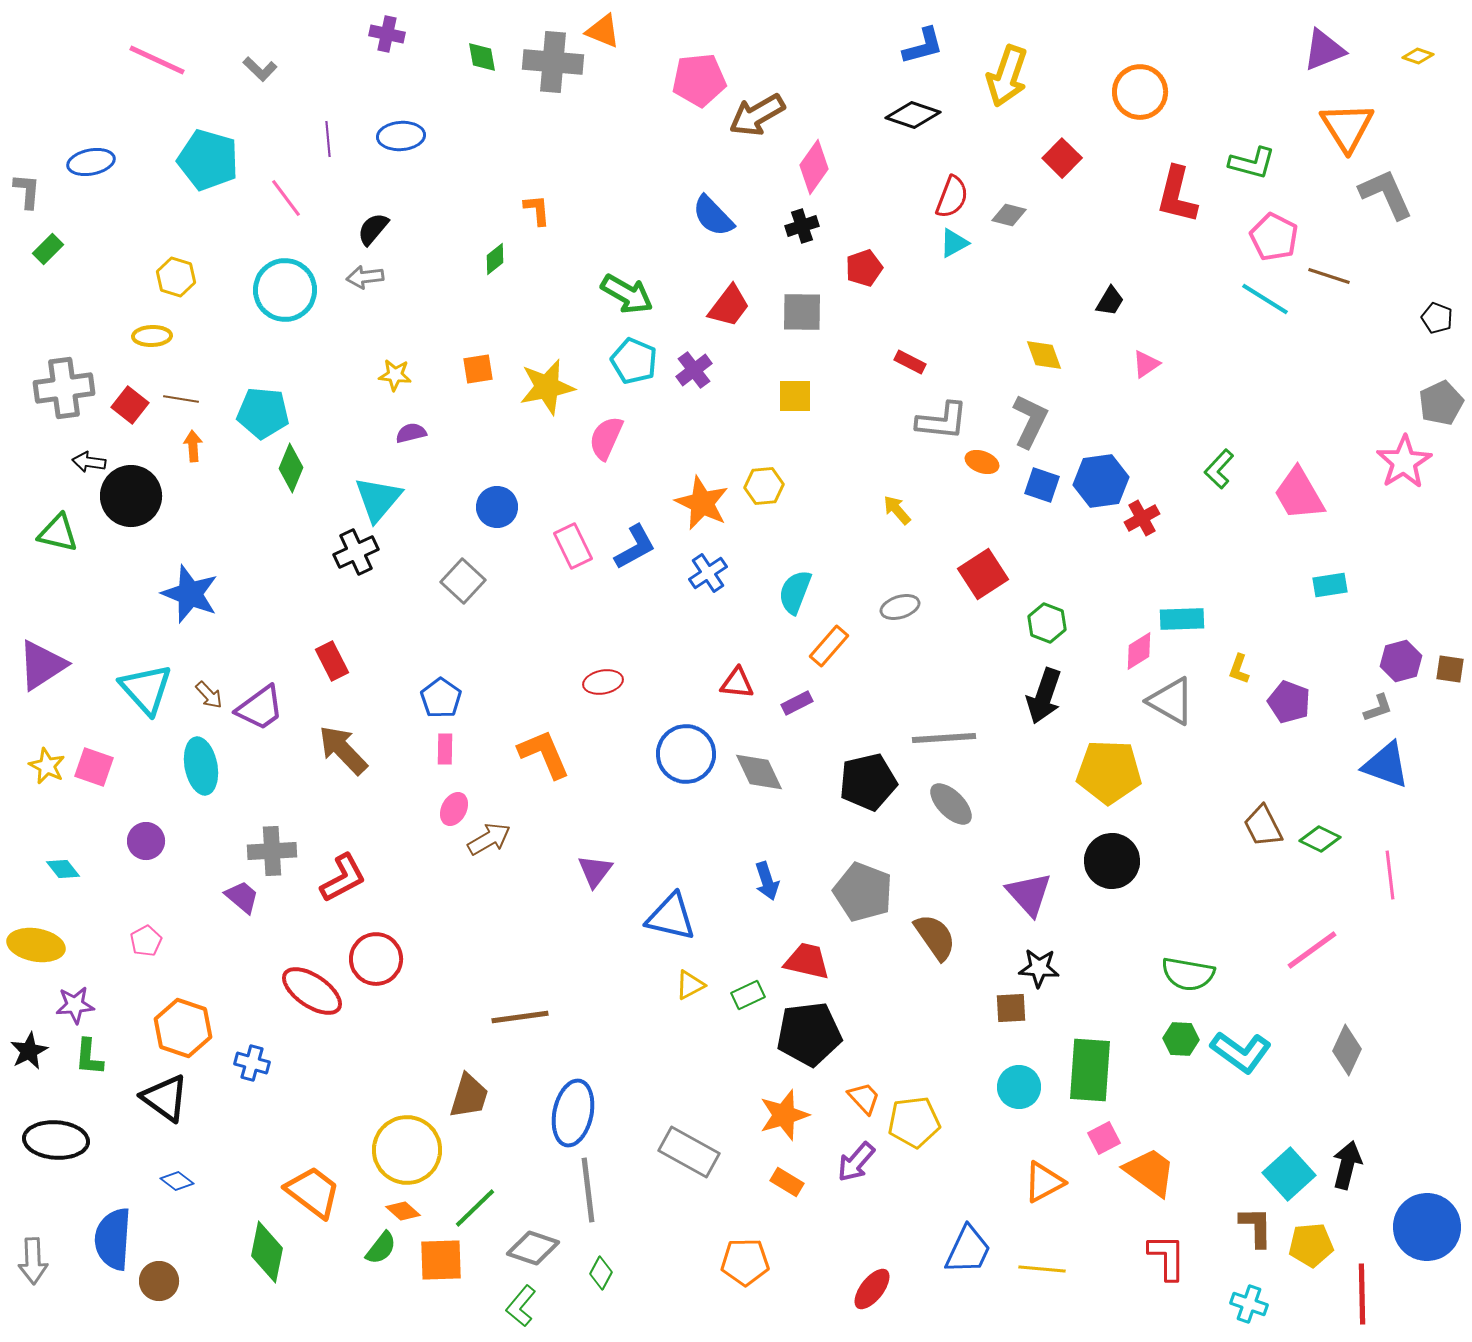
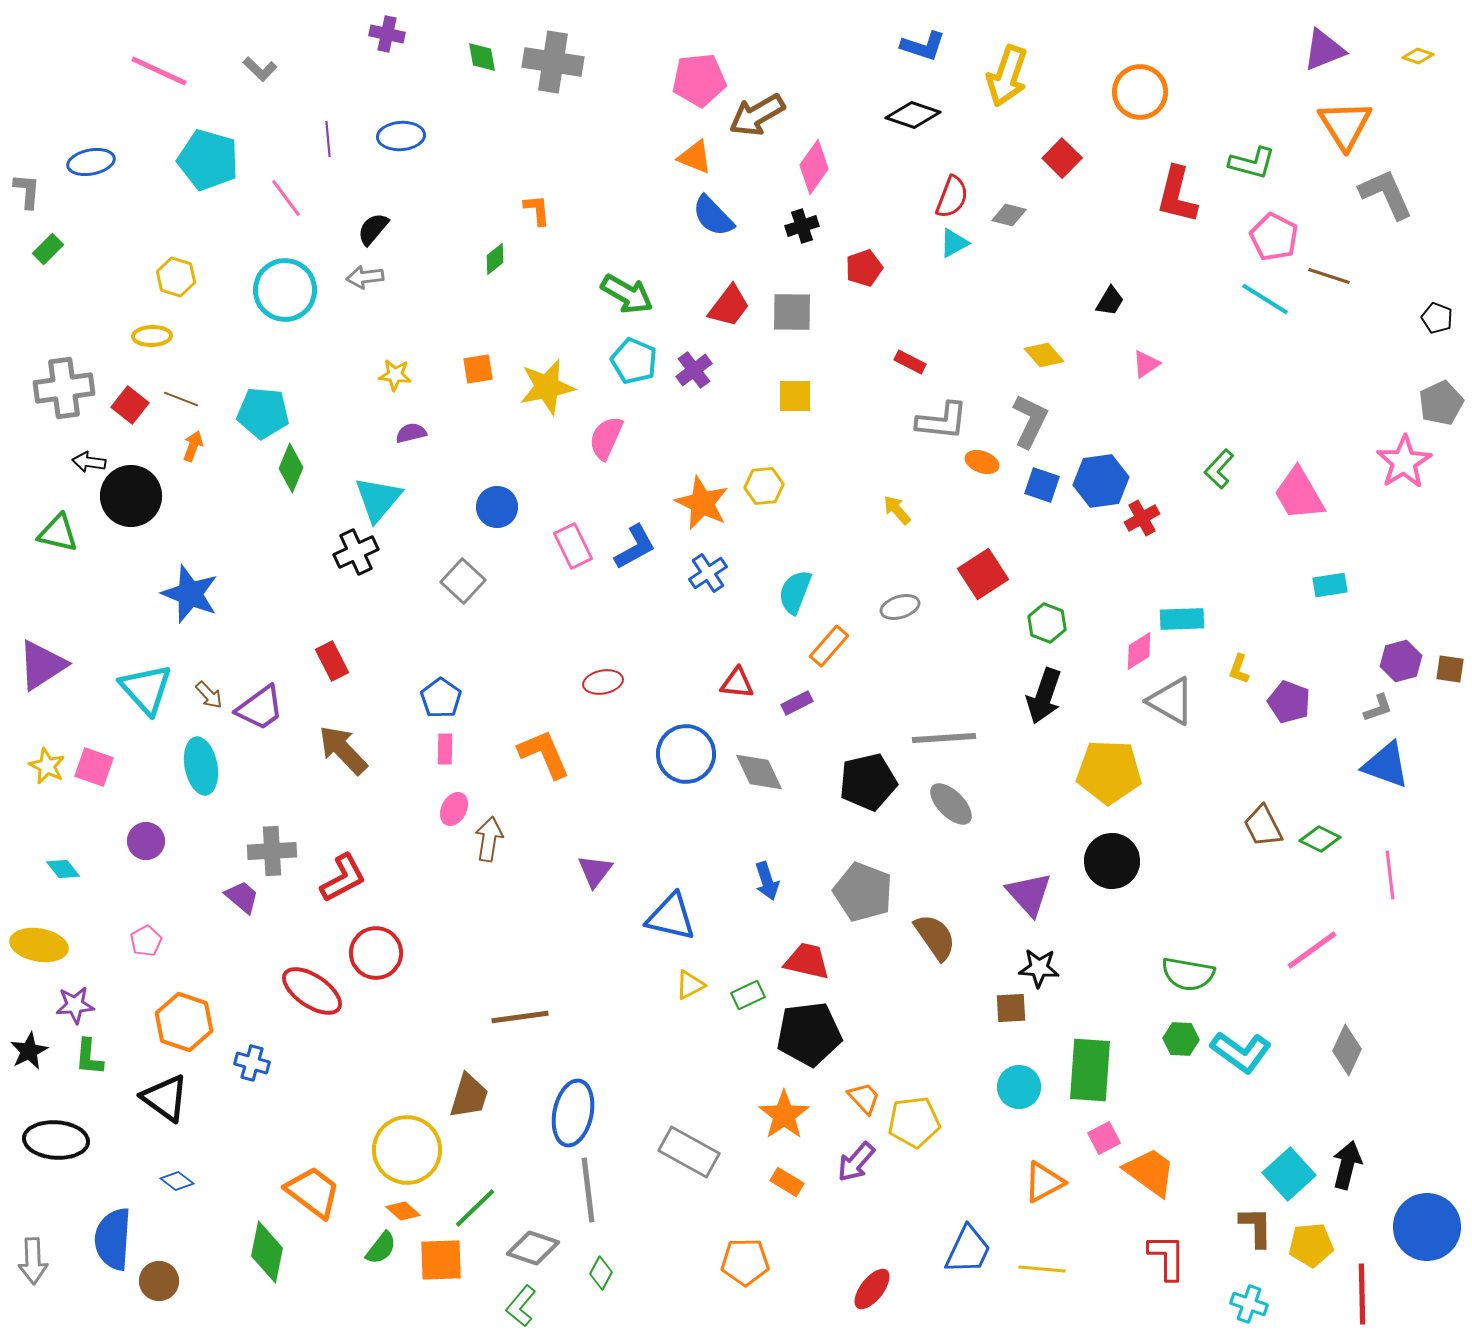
orange triangle at (603, 31): moved 92 px right, 126 px down
blue L-shape at (923, 46): rotated 33 degrees clockwise
pink line at (157, 60): moved 2 px right, 11 px down
gray cross at (553, 62): rotated 4 degrees clockwise
orange triangle at (1347, 127): moved 2 px left, 2 px up
gray square at (802, 312): moved 10 px left
yellow diamond at (1044, 355): rotated 21 degrees counterclockwise
brown line at (181, 399): rotated 12 degrees clockwise
orange arrow at (193, 446): rotated 24 degrees clockwise
brown arrow at (489, 839): rotated 51 degrees counterclockwise
yellow ellipse at (36, 945): moved 3 px right
red circle at (376, 959): moved 6 px up
orange hexagon at (183, 1028): moved 1 px right, 6 px up
orange star at (784, 1115): rotated 18 degrees counterclockwise
